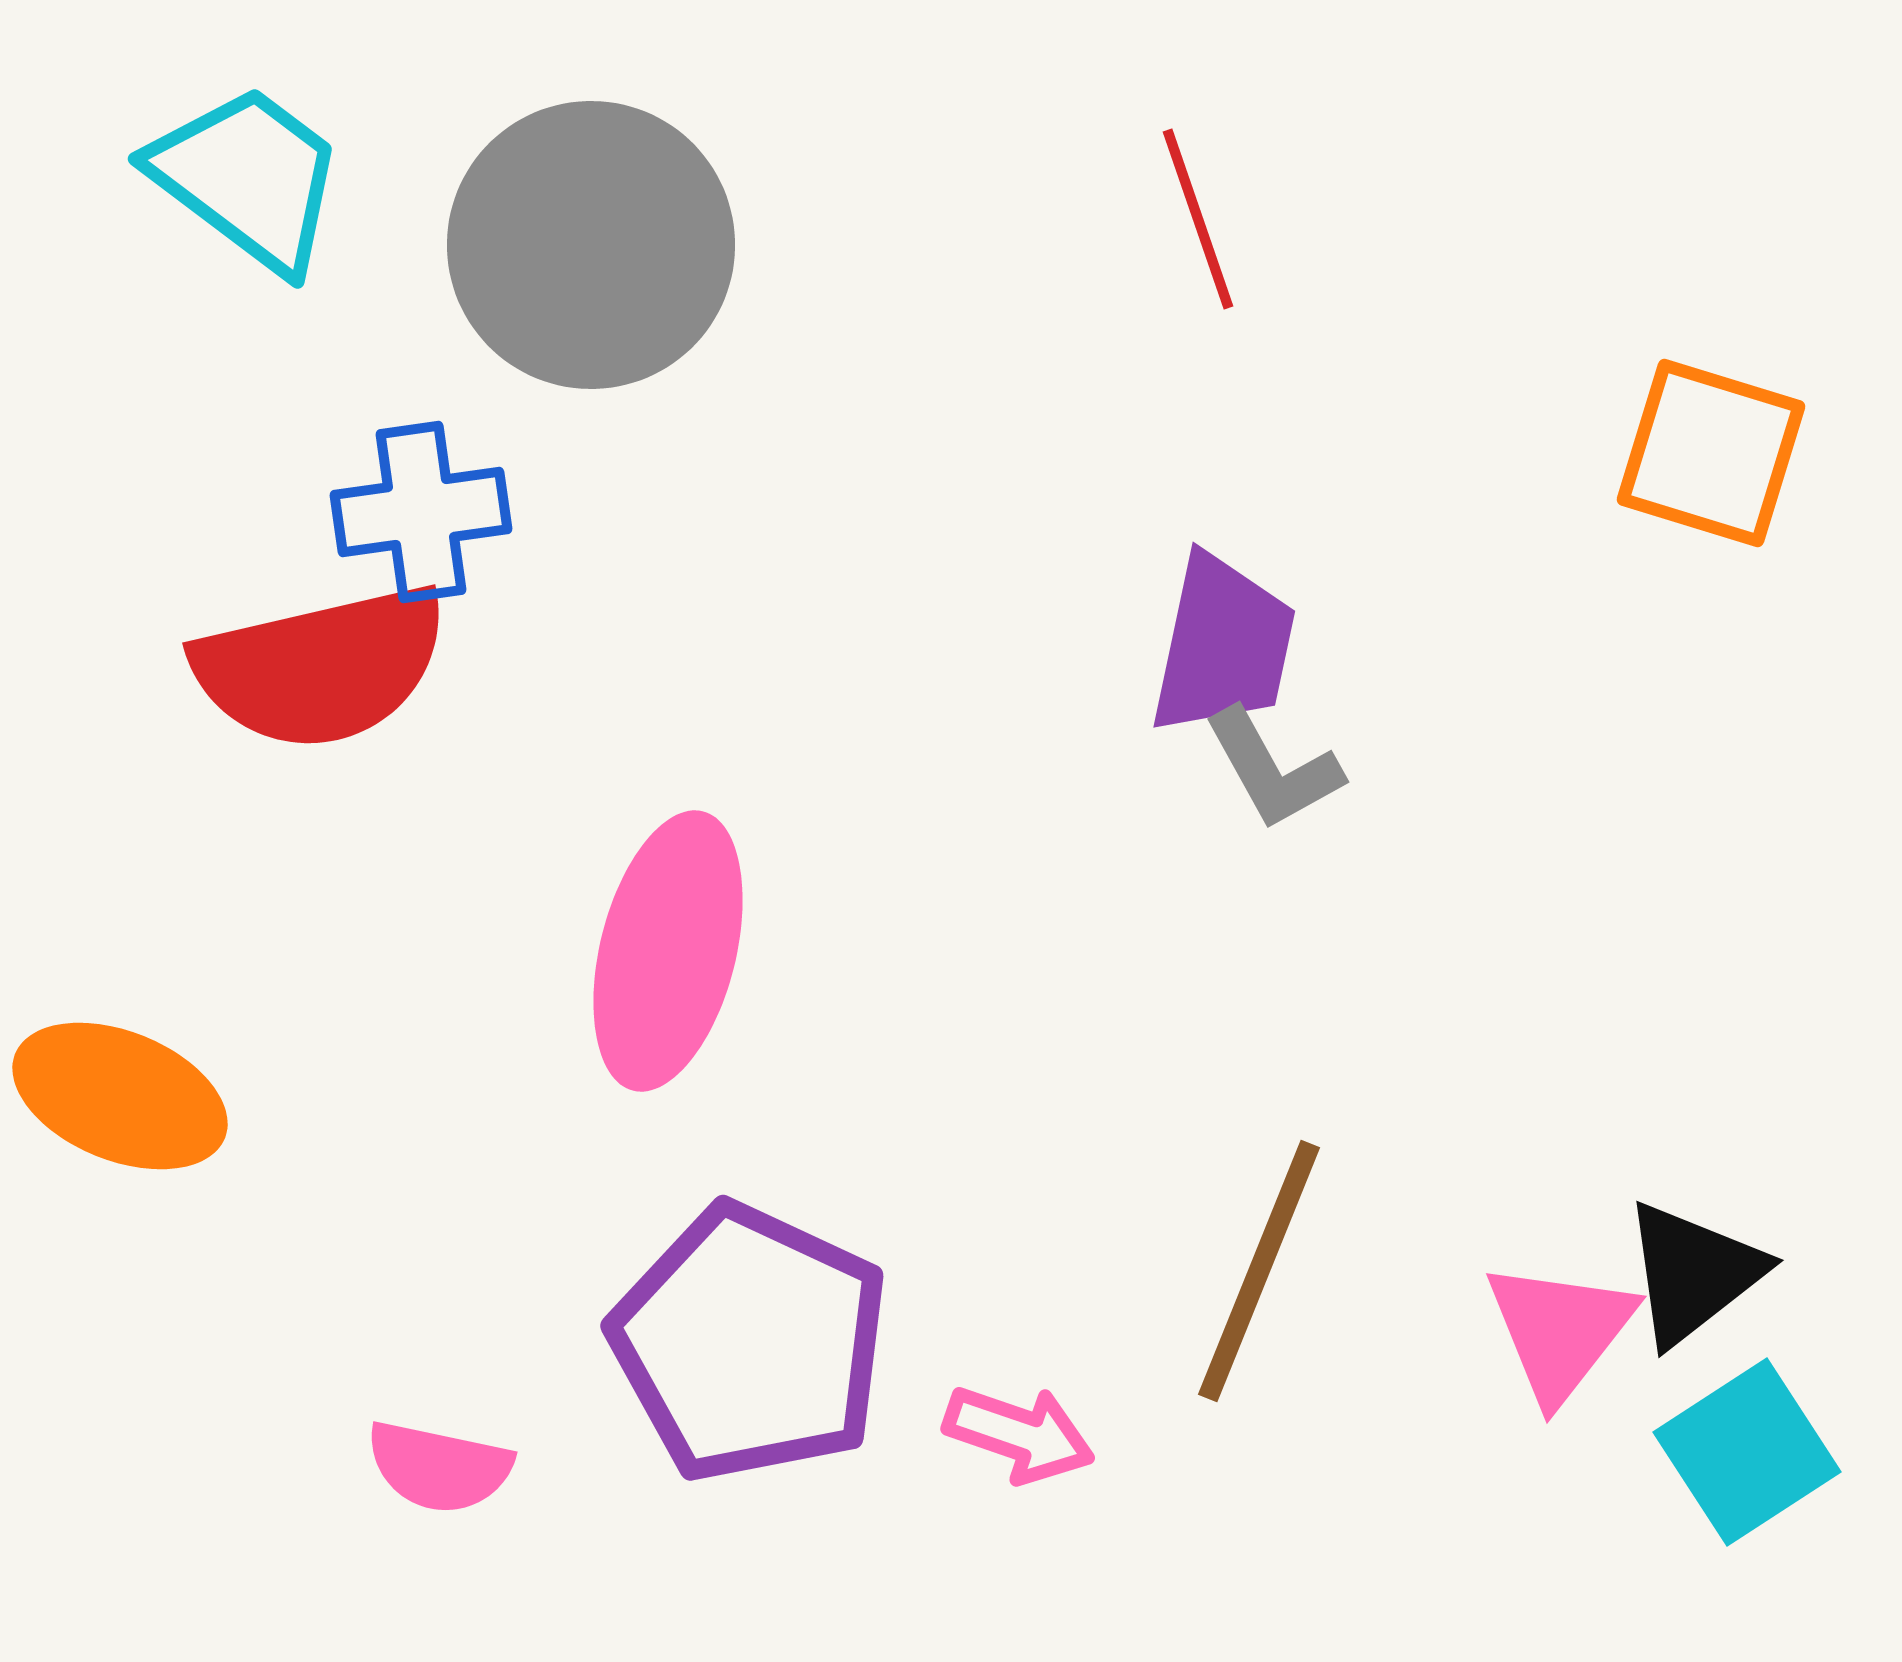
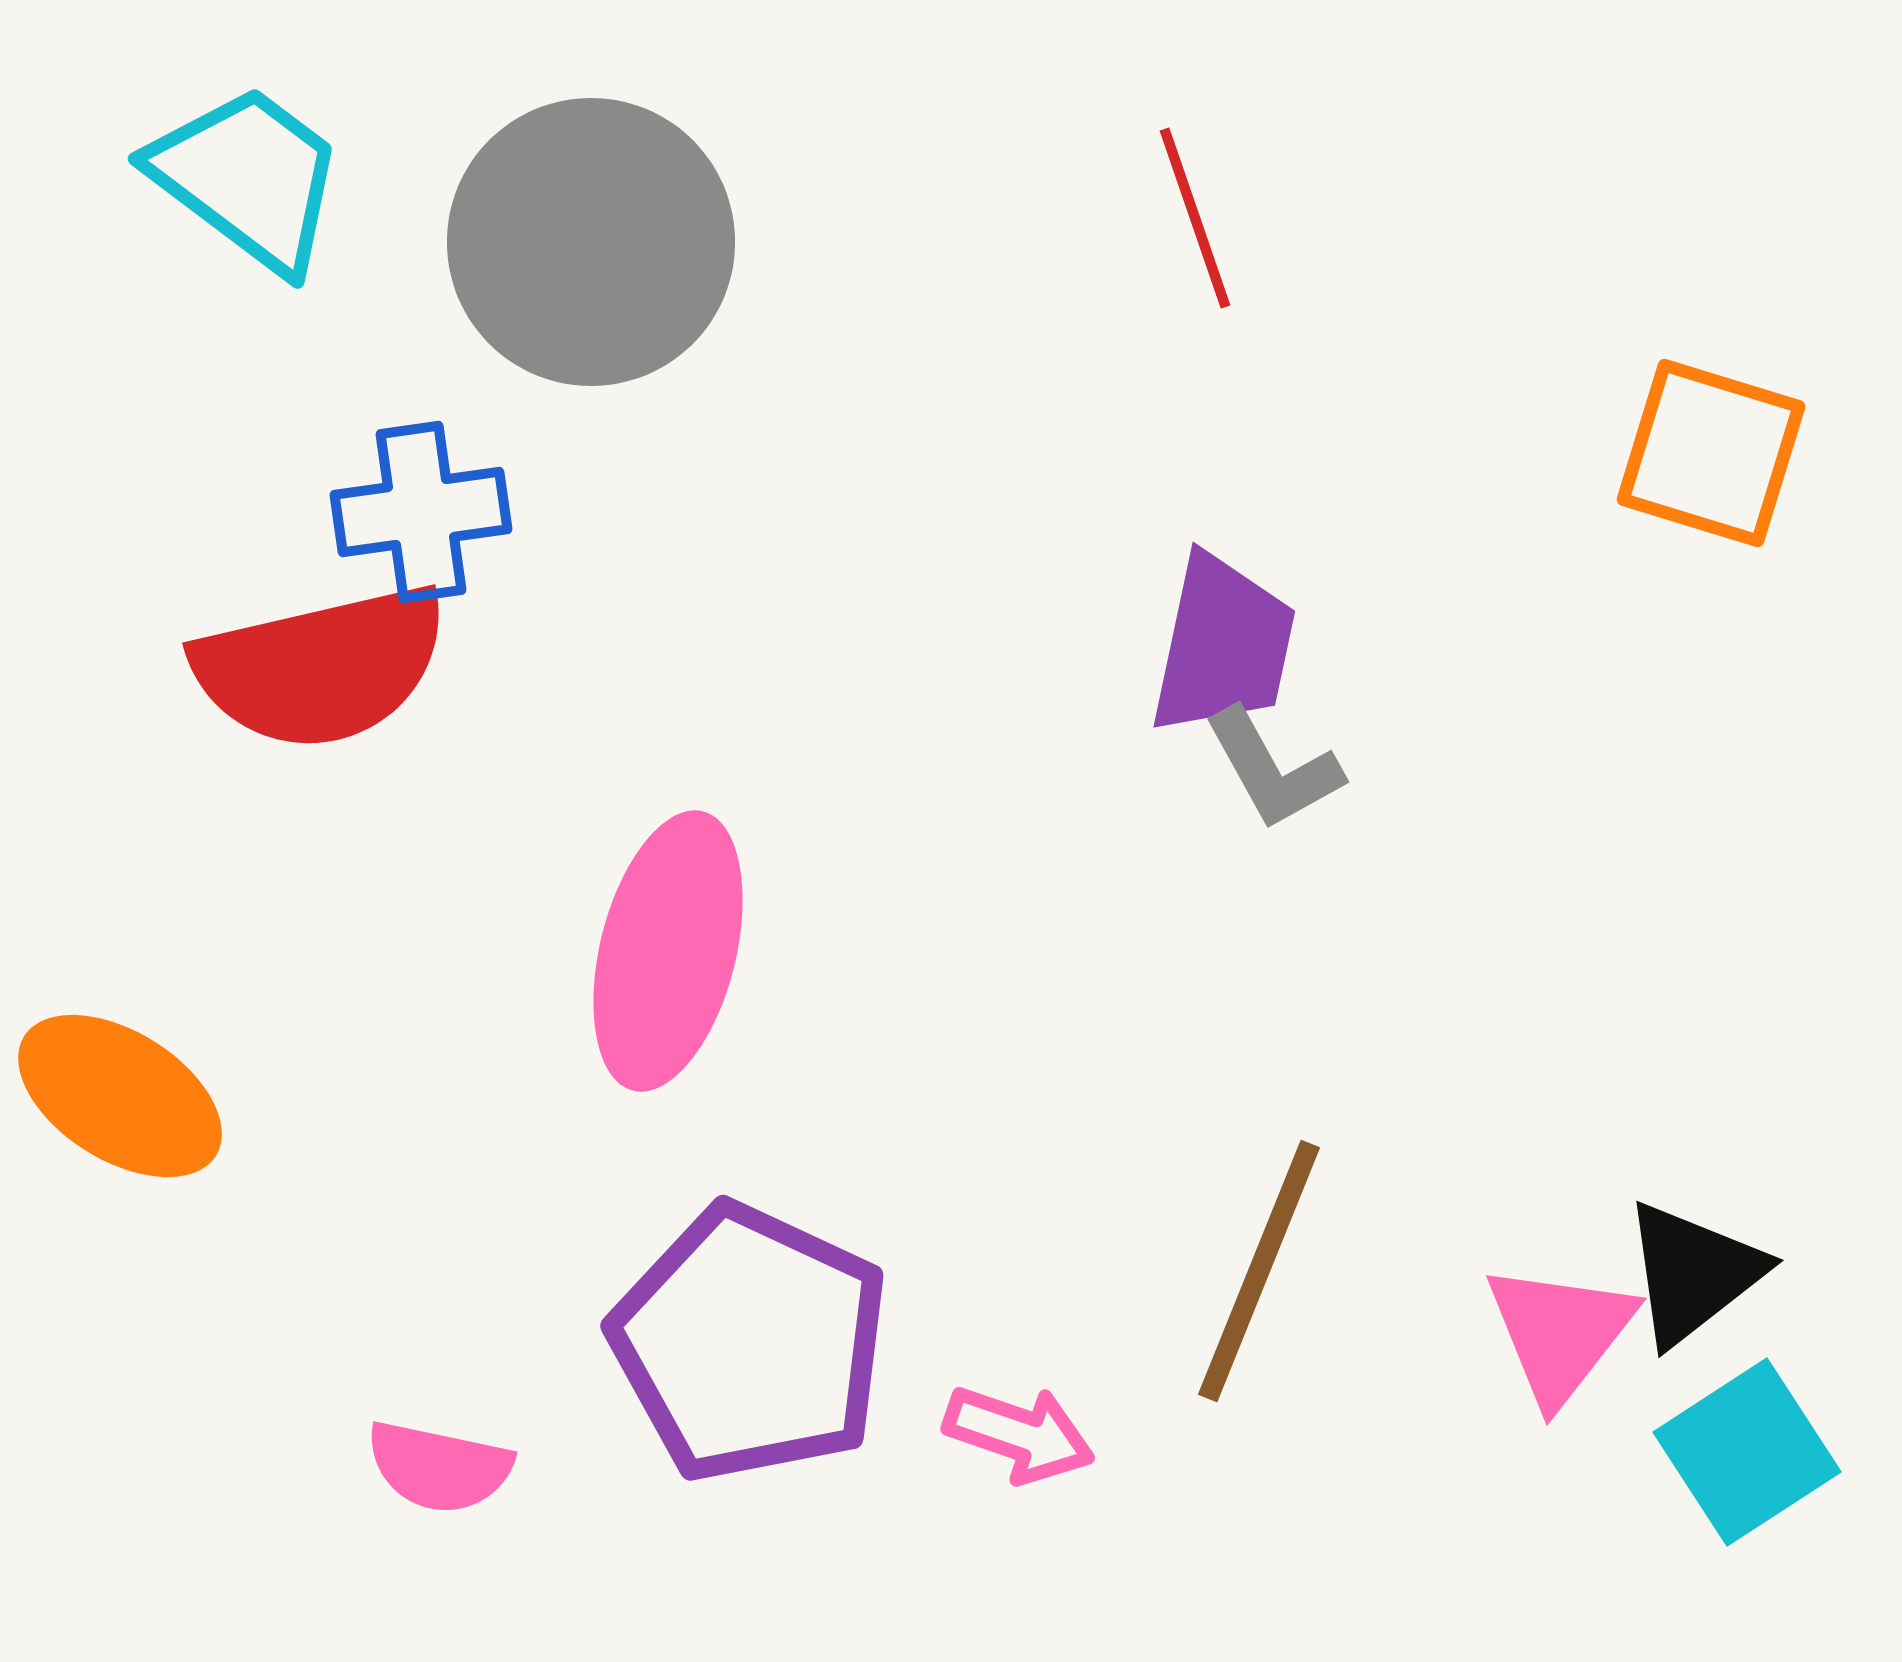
red line: moved 3 px left, 1 px up
gray circle: moved 3 px up
orange ellipse: rotated 10 degrees clockwise
pink triangle: moved 2 px down
